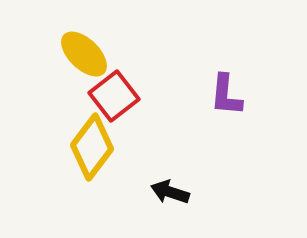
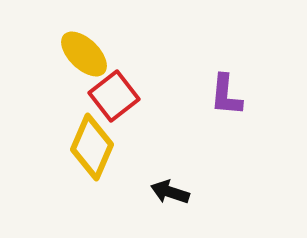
yellow diamond: rotated 14 degrees counterclockwise
